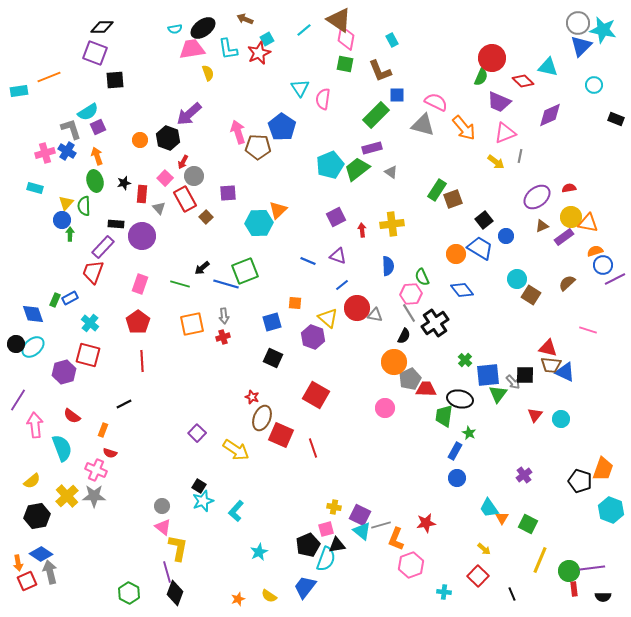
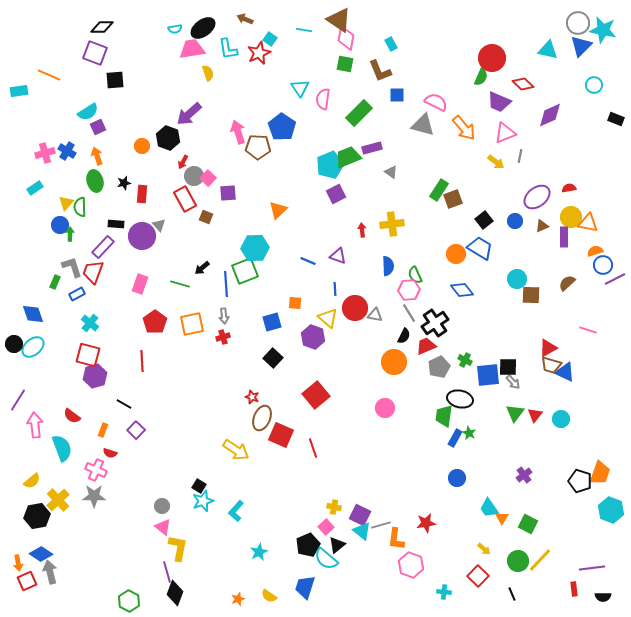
cyan line at (304, 30): rotated 49 degrees clockwise
cyan square at (267, 39): moved 3 px right; rotated 24 degrees counterclockwise
cyan rectangle at (392, 40): moved 1 px left, 4 px down
cyan triangle at (548, 67): moved 17 px up
orange line at (49, 77): moved 2 px up; rotated 45 degrees clockwise
red diamond at (523, 81): moved 3 px down
green rectangle at (376, 115): moved 17 px left, 2 px up
gray L-shape at (71, 129): moved 1 px right, 138 px down
orange circle at (140, 140): moved 2 px right, 6 px down
green trapezoid at (357, 169): moved 9 px left, 12 px up; rotated 16 degrees clockwise
pink square at (165, 178): moved 43 px right
cyan rectangle at (35, 188): rotated 49 degrees counterclockwise
green rectangle at (437, 190): moved 2 px right
green semicircle at (84, 206): moved 4 px left, 1 px down
gray triangle at (159, 208): moved 17 px down
brown square at (206, 217): rotated 24 degrees counterclockwise
purple square at (336, 217): moved 23 px up
blue circle at (62, 220): moved 2 px left, 5 px down
cyan hexagon at (259, 223): moved 4 px left, 25 px down
blue circle at (506, 236): moved 9 px right, 15 px up
purple rectangle at (564, 237): rotated 54 degrees counterclockwise
green semicircle at (422, 277): moved 7 px left, 2 px up
blue line at (226, 284): rotated 70 degrees clockwise
blue line at (342, 285): moved 7 px left, 4 px down; rotated 56 degrees counterclockwise
pink hexagon at (411, 294): moved 2 px left, 4 px up
brown square at (531, 295): rotated 30 degrees counterclockwise
blue rectangle at (70, 298): moved 7 px right, 4 px up
green rectangle at (55, 300): moved 18 px up
red circle at (357, 308): moved 2 px left
red pentagon at (138, 322): moved 17 px right
black circle at (16, 344): moved 2 px left
red triangle at (548, 348): rotated 42 degrees counterclockwise
black square at (273, 358): rotated 18 degrees clockwise
green cross at (465, 360): rotated 16 degrees counterclockwise
brown trapezoid at (551, 365): rotated 10 degrees clockwise
purple hexagon at (64, 372): moved 31 px right, 4 px down
black square at (525, 375): moved 17 px left, 8 px up
gray pentagon at (410, 379): moved 29 px right, 12 px up
red trapezoid at (426, 389): moved 43 px up; rotated 25 degrees counterclockwise
green triangle at (498, 394): moved 17 px right, 19 px down
red square at (316, 395): rotated 20 degrees clockwise
black line at (124, 404): rotated 56 degrees clockwise
purple square at (197, 433): moved 61 px left, 3 px up
blue rectangle at (455, 451): moved 13 px up
orange trapezoid at (603, 469): moved 3 px left, 4 px down
yellow cross at (67, 496): moved 9 px left, 4 px down
pink square at (326, 529): moved 2 px up; rotated 28 degrees counterclockwise
orange L-shape at (396, 539): rotated 15 degrees counterclockwise
black triangle at (337, 545): rotated 30 degrees counterclockwise
cyan semicircle at (326, 559): rotated 110 degrees clockwise
yellow line at (540, 560): rotated 20 degrees clockwise
pink hexagon at (411, 565): rotated 20 degrees counterclockwise
green circle at (569, 571): moved 51 px left, 10 px up
blue trapezoid at (305, 587): rotated 20 degrees counterclockwise
green hexagon at (129, 593): moved 8 px down
